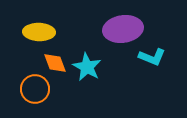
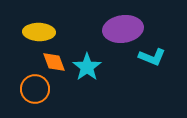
orange diamond: moved 1 px left, 1 px up
cyan star: rotated 8 degrees clockwise
